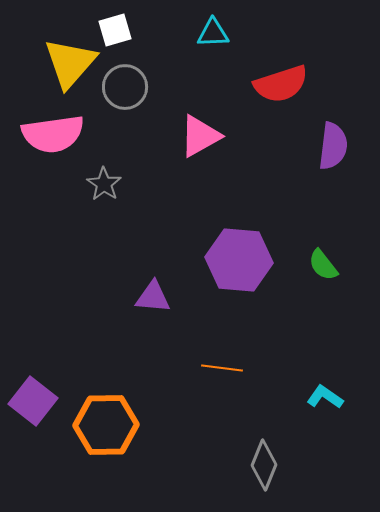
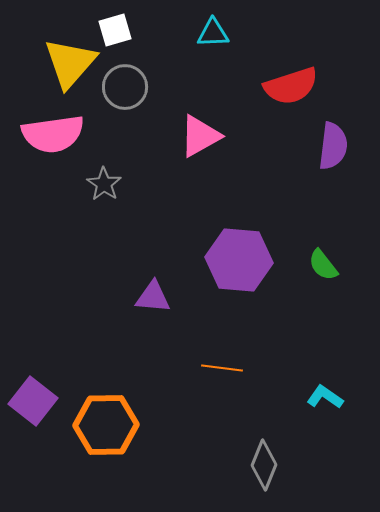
red semicircle: moved 10 px right, 2 px down
